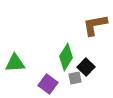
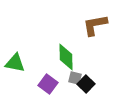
green diamond: rotated 32 degrees counterclockwise
green triangle: rotated 15 degrees clockwise
black square: moved 17 px down
gray square: rotated 24 degrees clockwise
